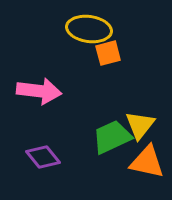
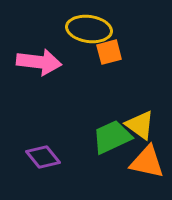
orange square: moved 1 px right, 1 px up
pink arrow: moved 29 px up
yellow triangle: rotated 32 degrees counterclockwise
